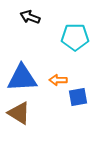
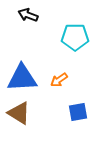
black arrow: moved 2 px left, 2 px up
orange arrow: moved 1 px right; rotated 36 degrees counterclockwise
blue square: moved 15 px down
